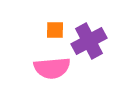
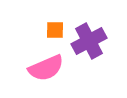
pink semicircle: moved 6 px left; rotated 18 degrees counterclockwise
